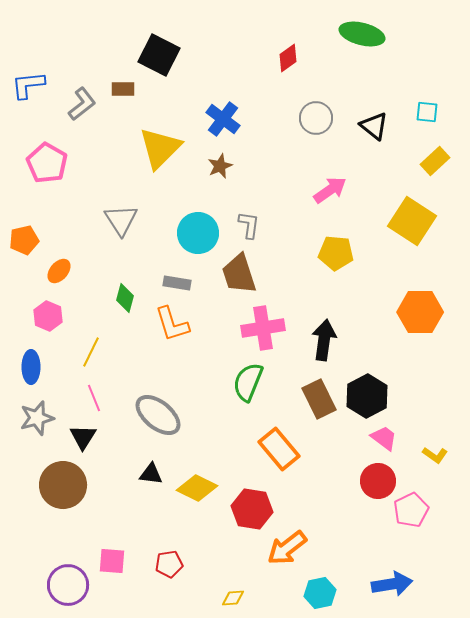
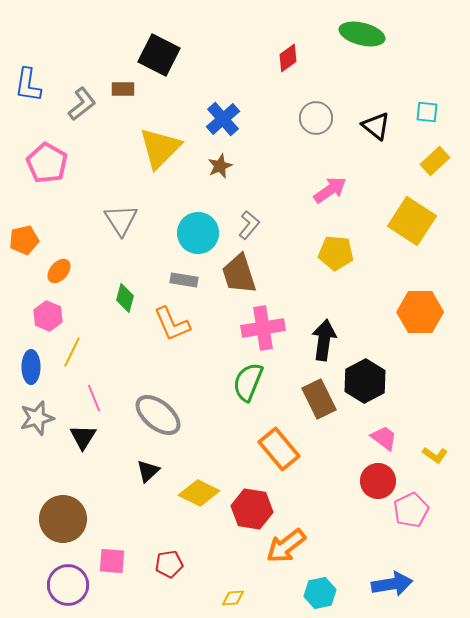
blue L-shape at (28, 85): rotated 75 degrees counterclockwise
blue cross at (223, 119): rotated 12 degrees clockwise
black triangle at (374, 126): moved 2 px right
gray L-shape at (249, 225): rotated 32 degrees clockwise
gray rectangle at (177, 283): moved 7 px right, 3 px up
orange L-shape at (172, 324): rotated 6 degrees counterclockwise
yellow line at (91, 352): moved 19 px left
black hexagon at (367, 396): moved 2 px left, 15 px up
black triangle at (151, 474): moved 3 px left, 3 px up; rotated 50 degrees counterclockwise
brown circle at (63, 485): moved 34 px down
yellow diamond at (197, 488): moved 2 px right, 5 px down
orange arrow at (287, 548): moved 1 px left, 2 px up
